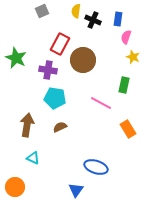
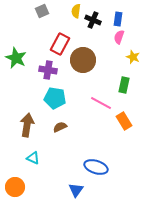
pink semicircle: moved 7 px left
orange rectangle: moved 4 px left, 8 px up
